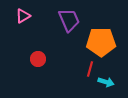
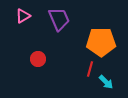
purple trapezoid: moved 10 px left, 1 px up
cyan arrow: rotated 28 degrees clockwise
